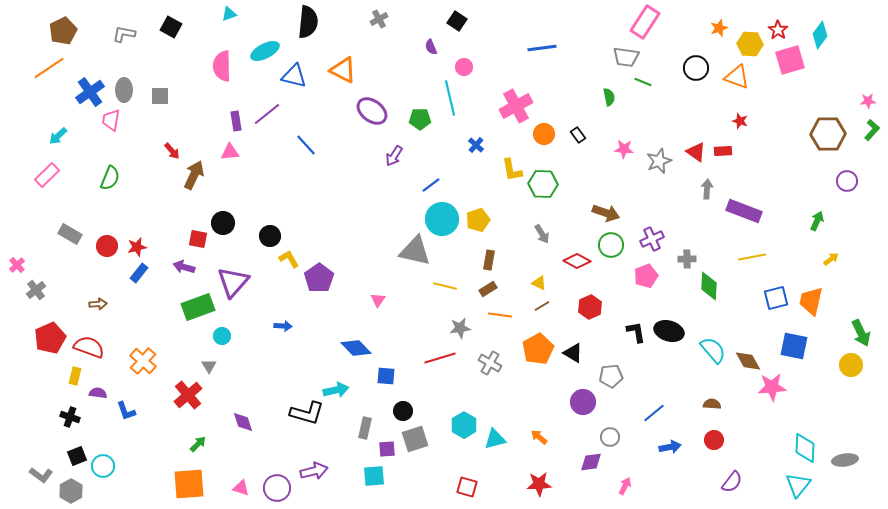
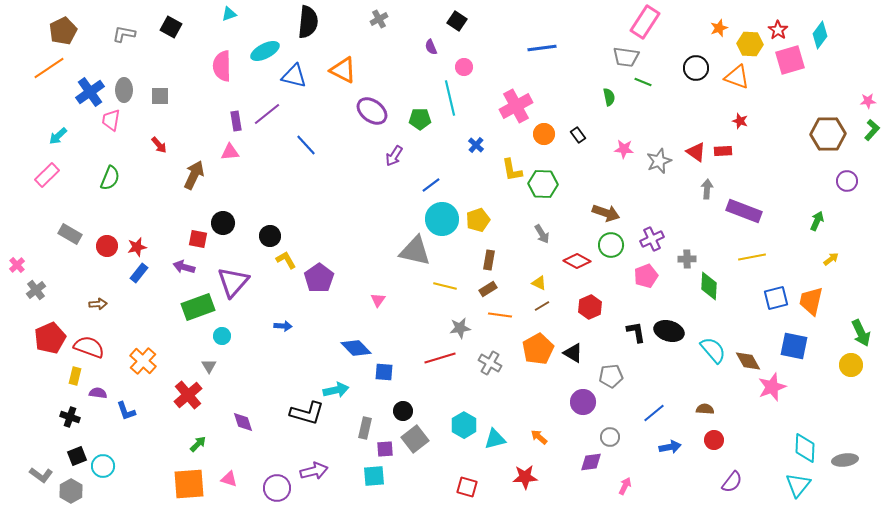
red arrow at (172, 151): moved 13 px left, 6 px up
yellow L-shape at (289, 259): moved 3 px left, 1 px down
blue square at (386, 376): moved 2 px left, 4 px up
pink star at (772, 387): rotated 16 degrees counterclockwise
brown semicircle at (712, 404): moved 7 px left, 5 px down
gray square at (415, 439): rotated 20 degrees counterclockwise
purple square at (387, 449): moved 2 px left
red star at (539, 484): moved 14 px left, 7 px up
pink triangle at (241, 488): moved 12 px left, 9 px up
